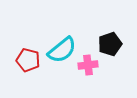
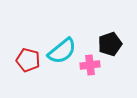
cyan semicircle: moved 1 px down
pink cross: moved 2 px right
